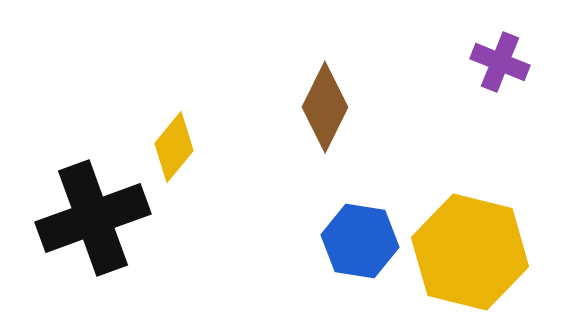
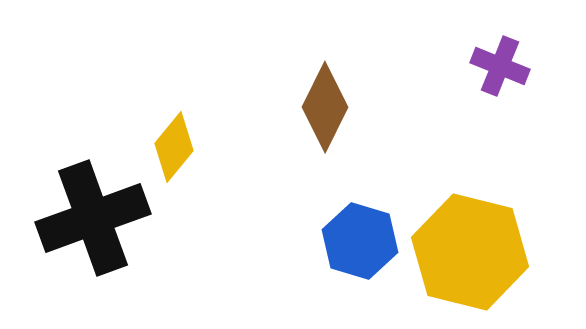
purple cross: moved 4 px down
blue hexagon: rotated 8 degrees clockwise
